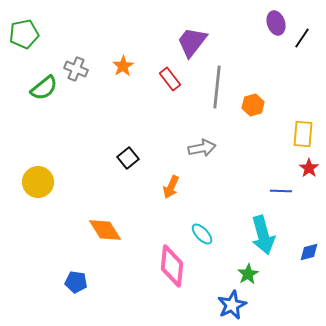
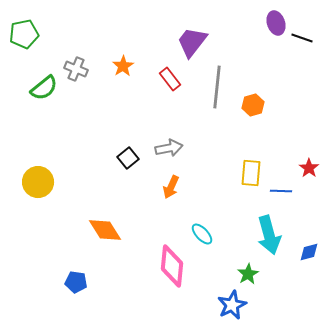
black line: rotated 75 degrees clockwise
yellow rectangle: moved 52 px left, 39 px down
gray arrow: moved 33 px left
cyan arrow: moved 6 px right
